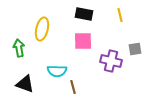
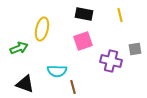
pink square: rotated 18 degrees counterclockwise
green arrow: rotated 78 degrees clockwise
